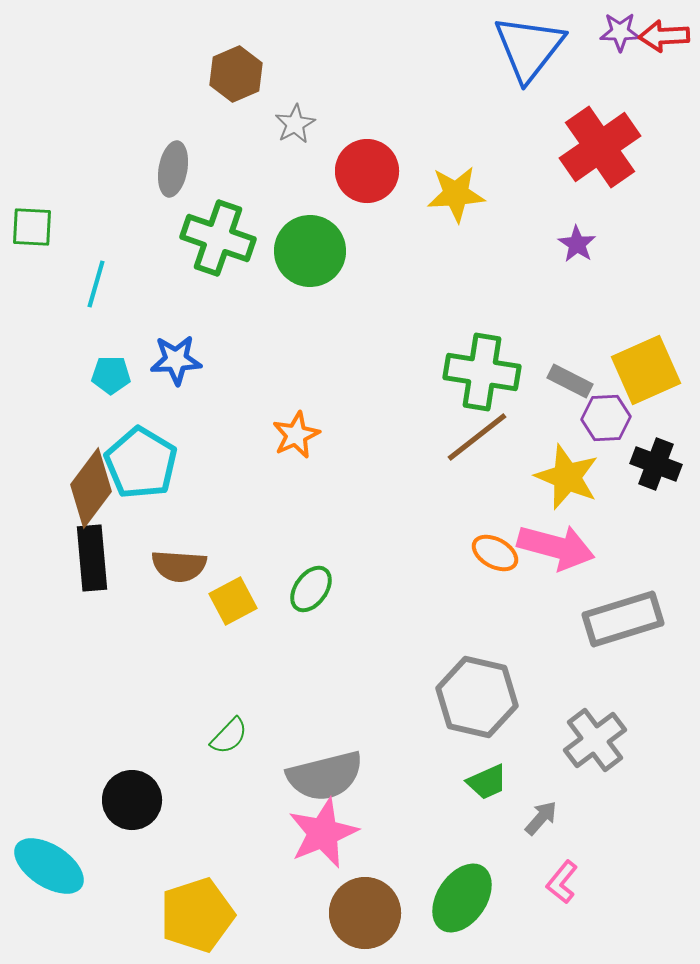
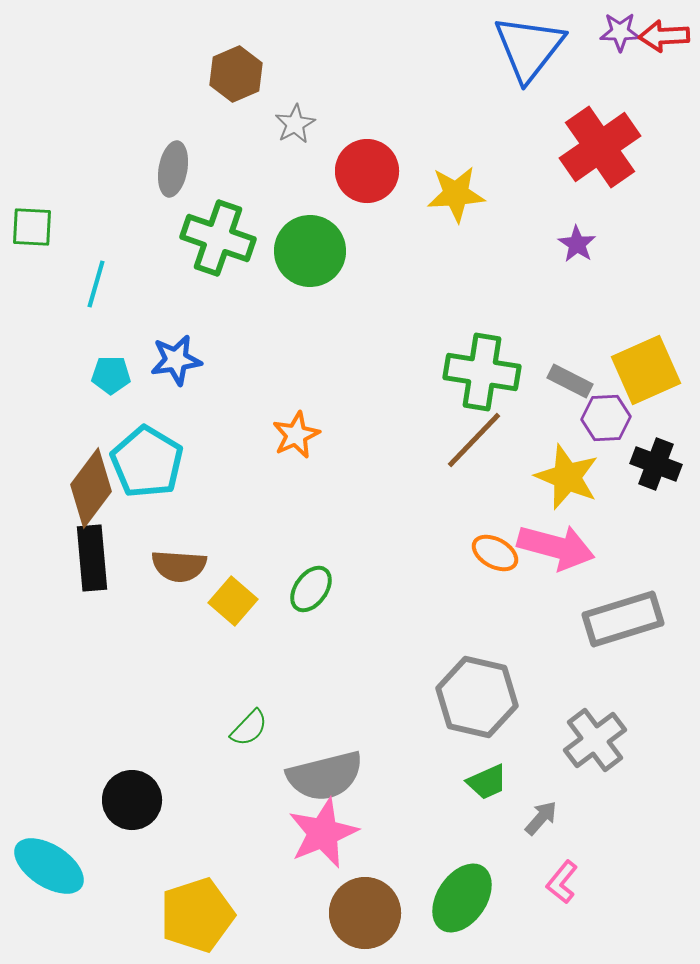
blue star at (176, 360): rotated 6 degrees counterclockwise
brown line at (477, 437): moved 3 px left, 3 px down; rotated 8 degrees counterclockwise
cyan pentagon at (141, 463): moved 6 px right, 1 px up
yellow square at (233, 601): rotated 21 degrees counterclockwise
green semicircle at (229, 736): moved 20 px right, 8 px up
